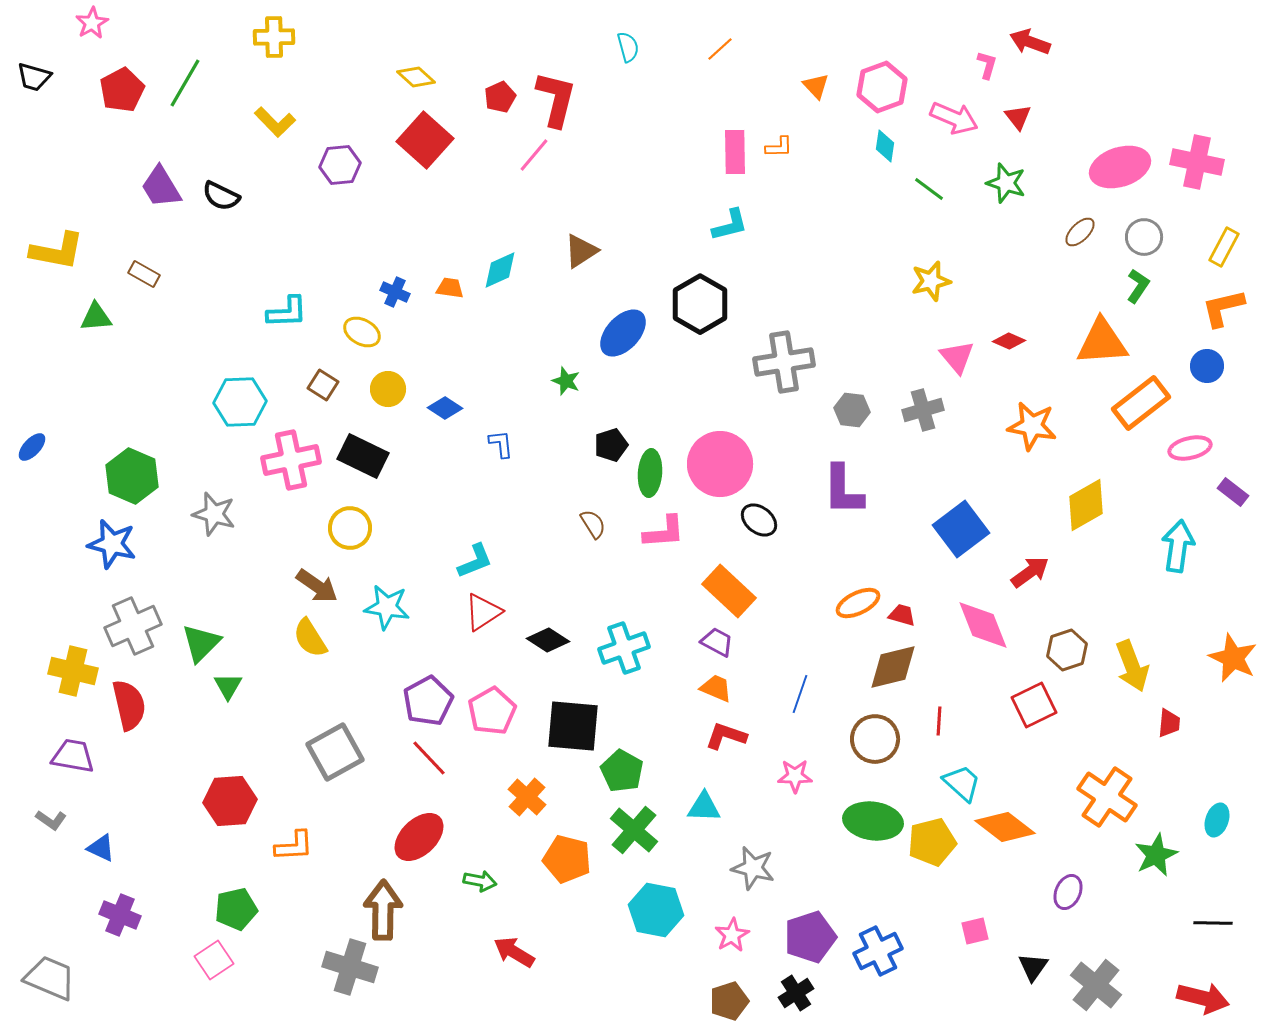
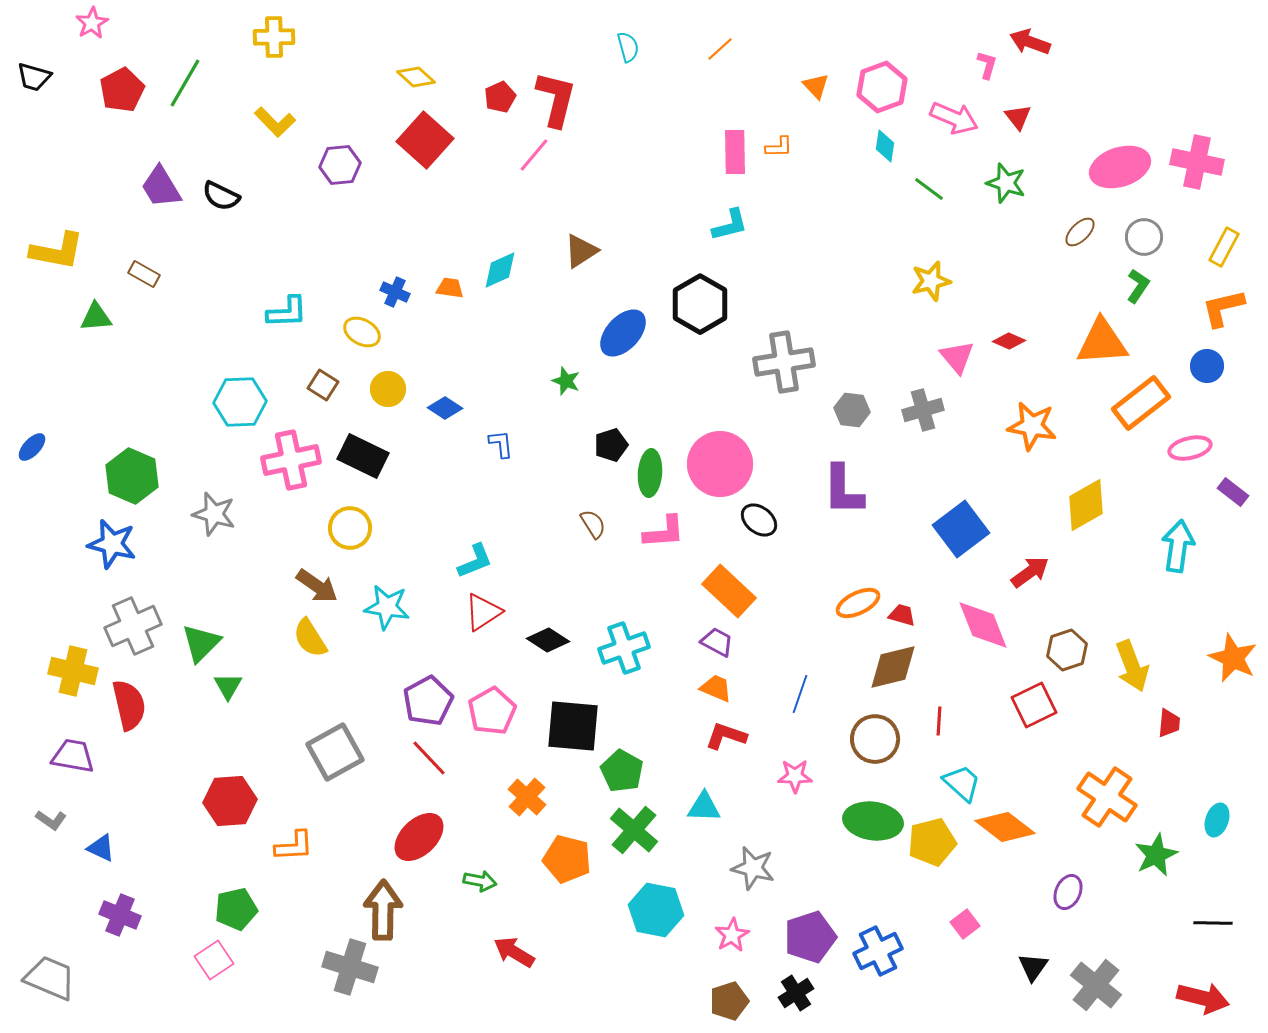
pink square at (975, 931): moved 10 px left, 7 px up; rotated 24 degrees counterclockwise
